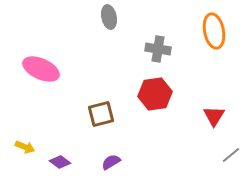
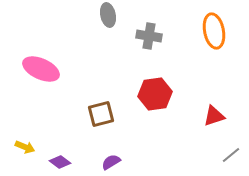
gray ellipse: moved 1 px left, 2 px up
gray cross: moved 9 px left, 13 px up
red triangle: rotated 40 degrees clockwise
